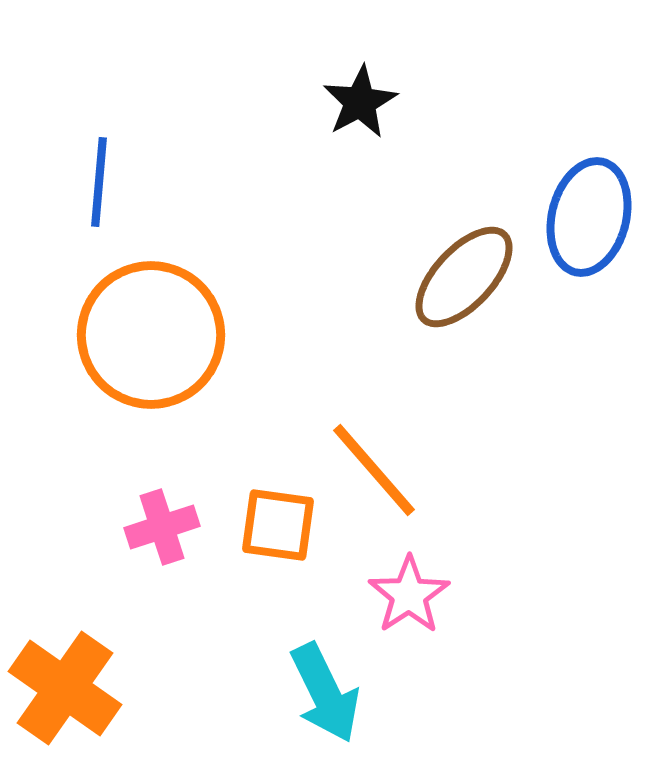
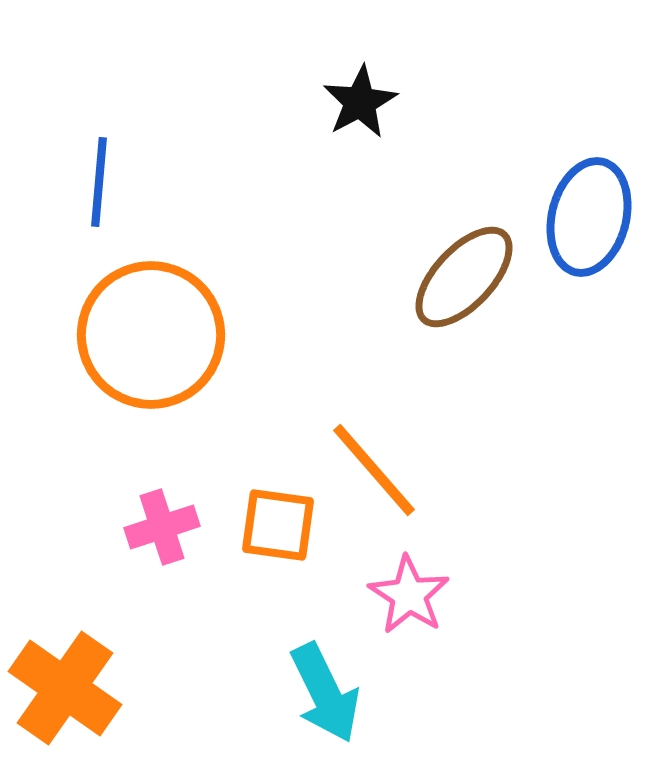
pink star: rotated 6 degrees counterclockwise
